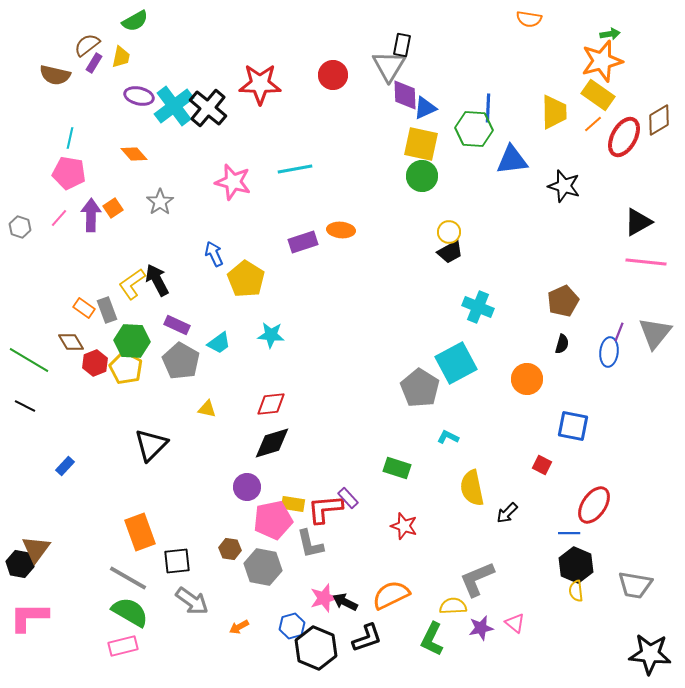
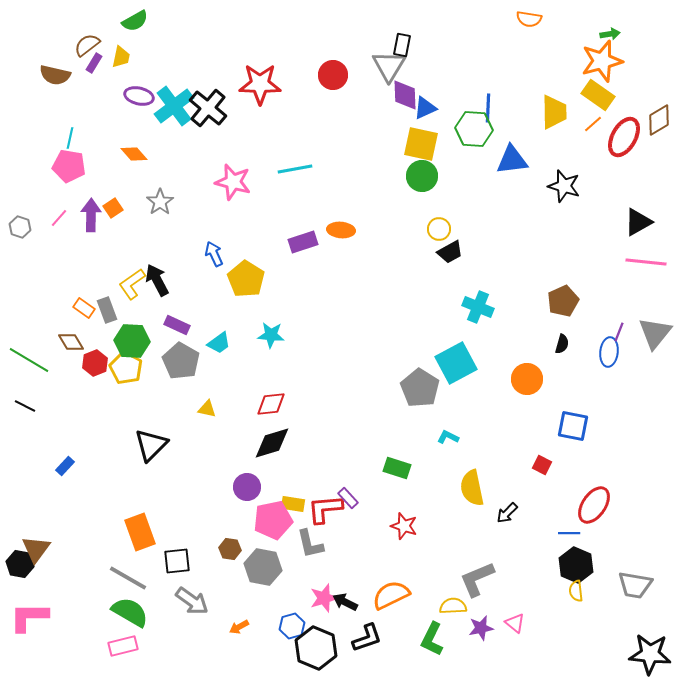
pink pentagon at (69, 173): moved 7 px up
yellow circle at (449, 232): moved 10 px left, 3 px up
